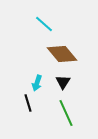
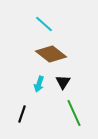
brown diamond: moved 11 px left; rotated 12 degrees counterclockwise
cyan arrow: moved 2 px right, 1 px down
black line: moved 6 px left, 11 px down; rotated 36 degrees clockwise
green line: moved 8 px right
